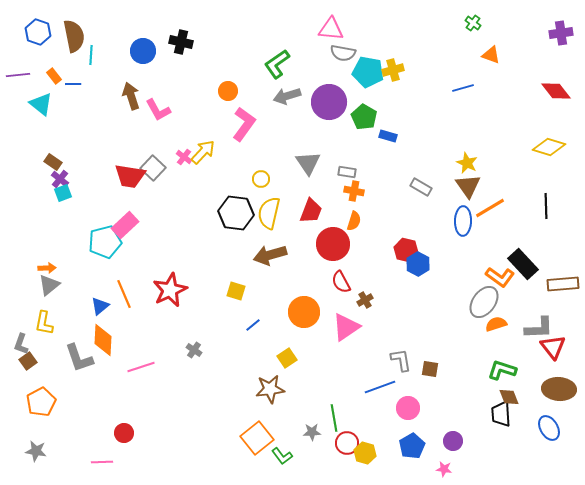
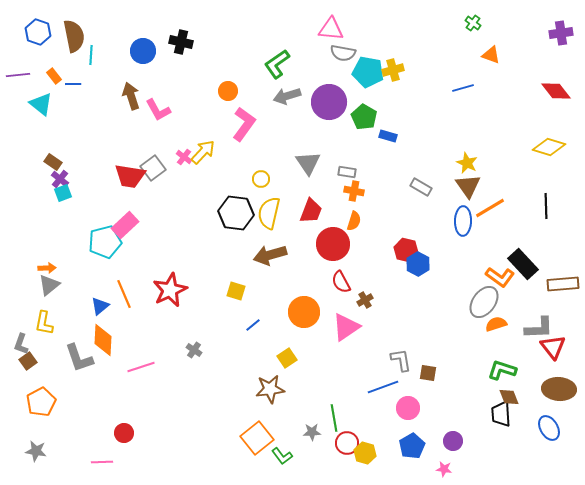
gray square at (153, 168): rotated 10 degrees clockwise
brown square at (430, 369): moved 2 px left, 4 px down
blue line at (380, 387): moved 3 px right
